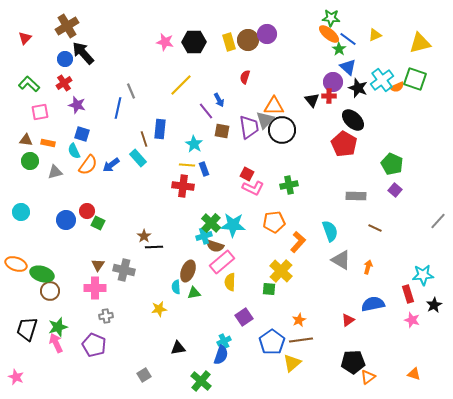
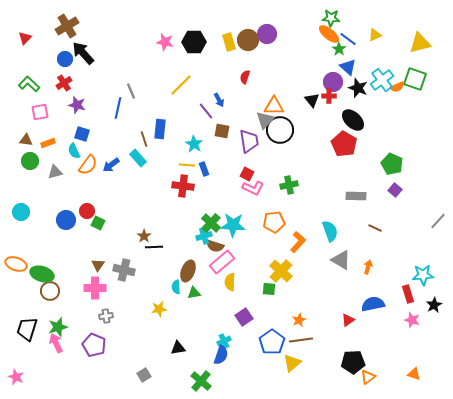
purple trapezoid at (249, 127): moved 14 px down
black circle at (282, 130): moved 2 px left
orange rectangle at (48, 143): rotated 32 degrees counterclockwise
